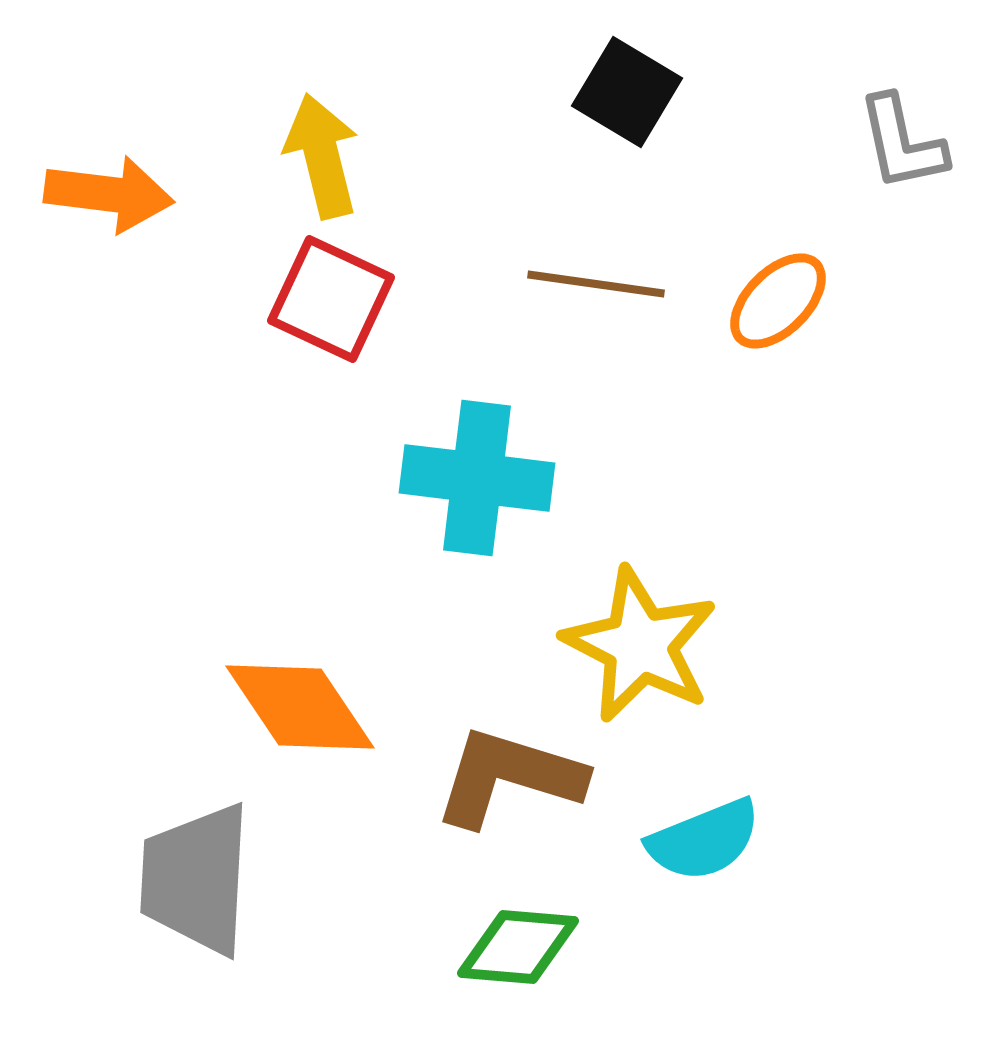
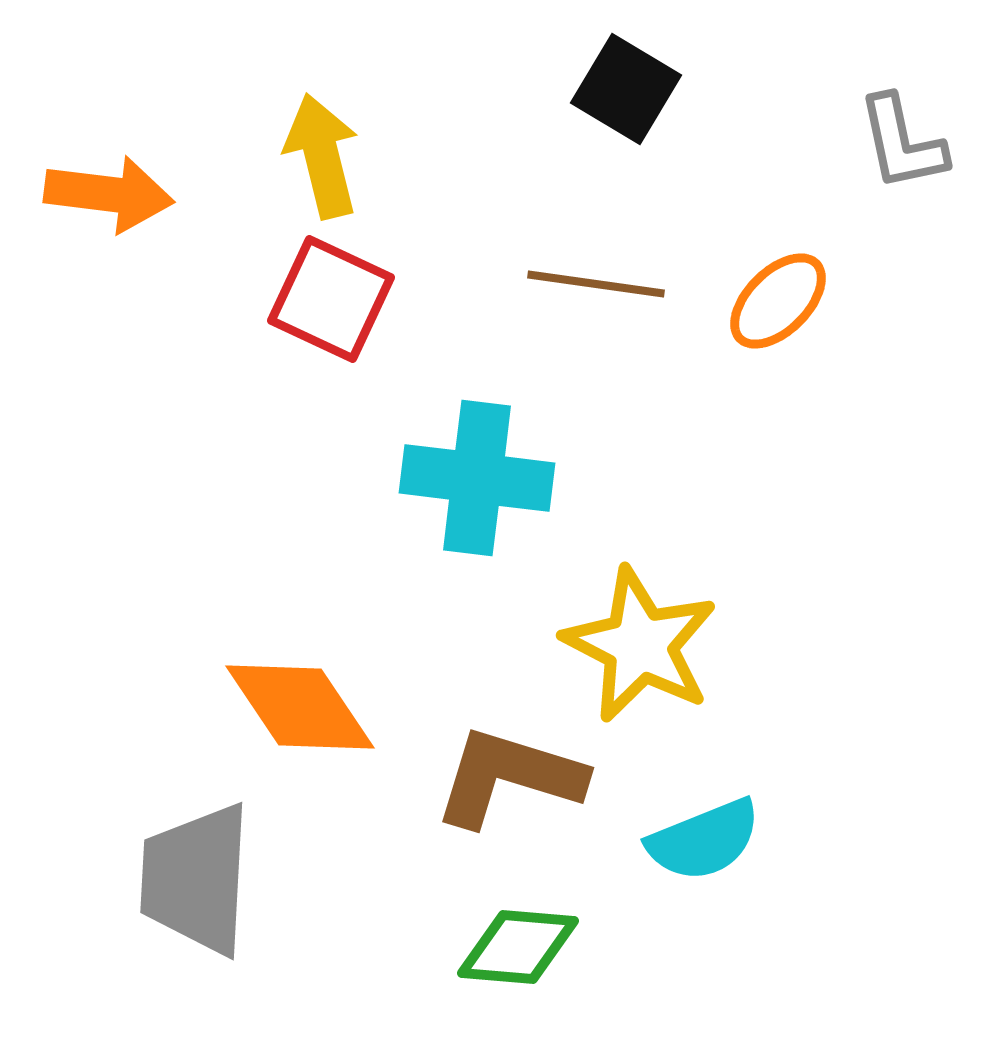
black square: moved 1 px left, 3 px up
